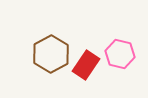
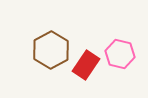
brown hexagon: moved 4 px up
